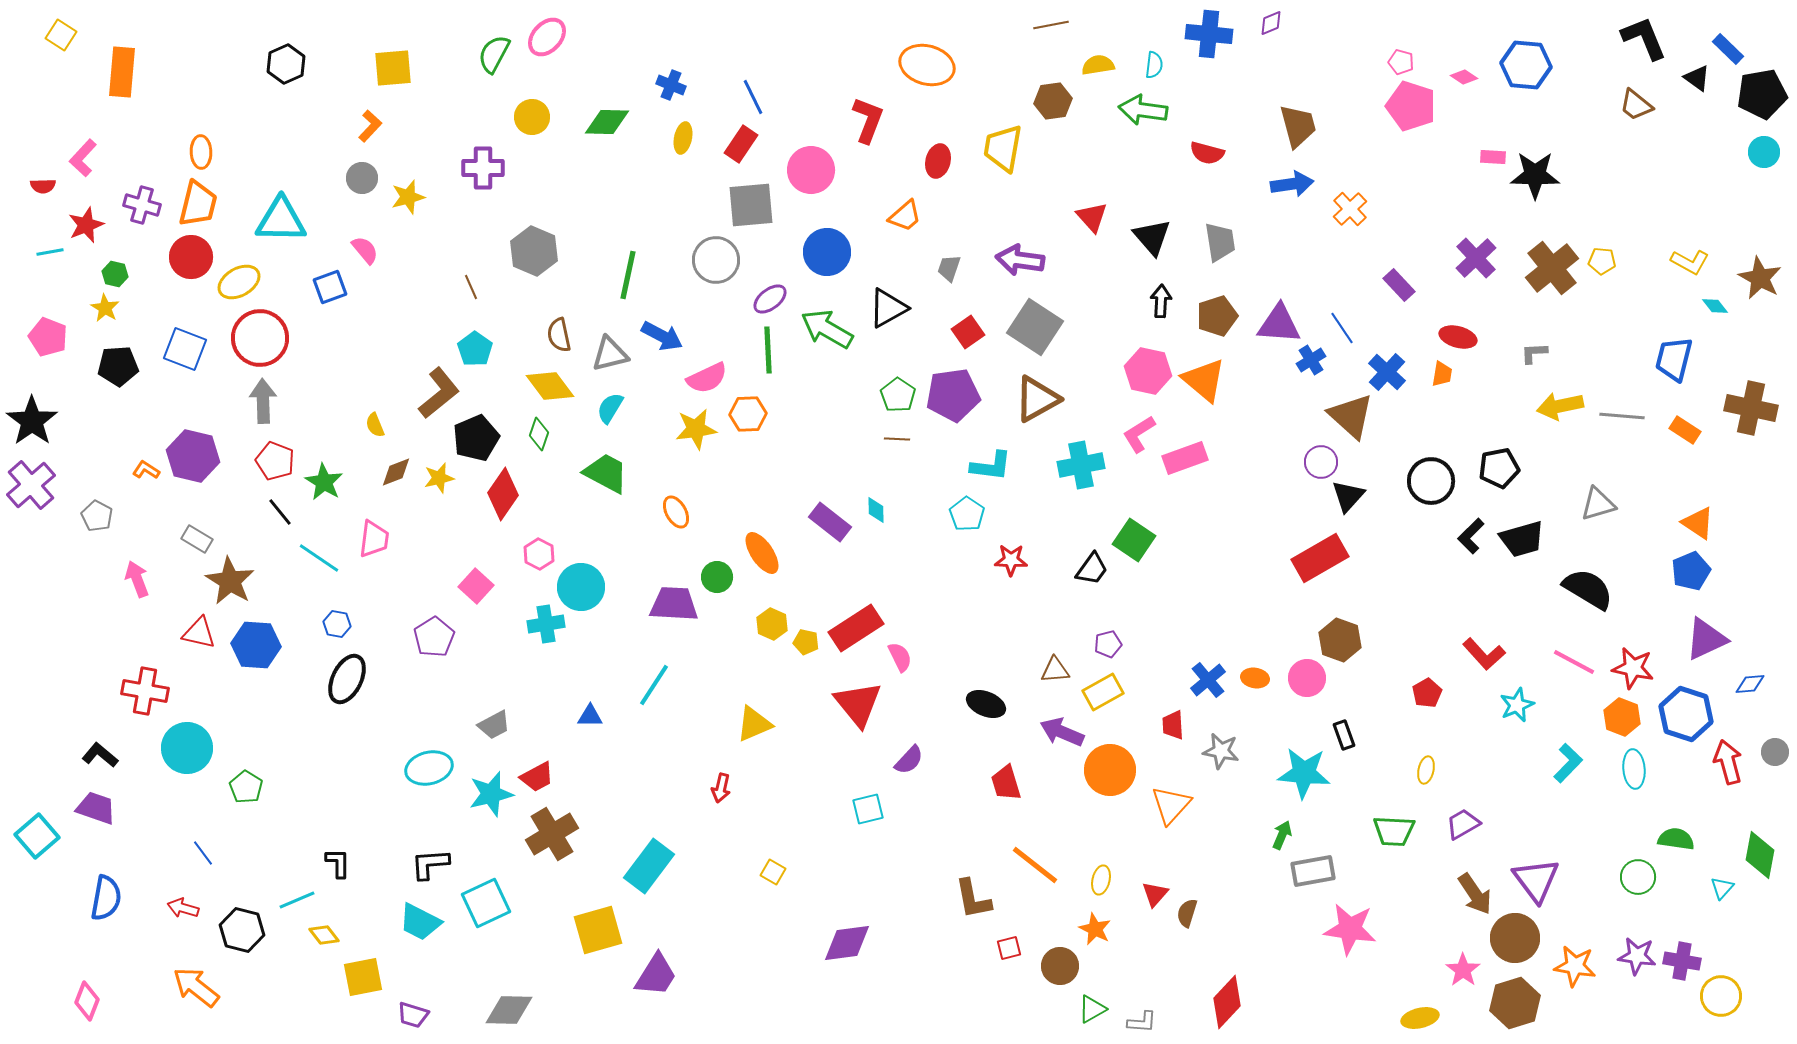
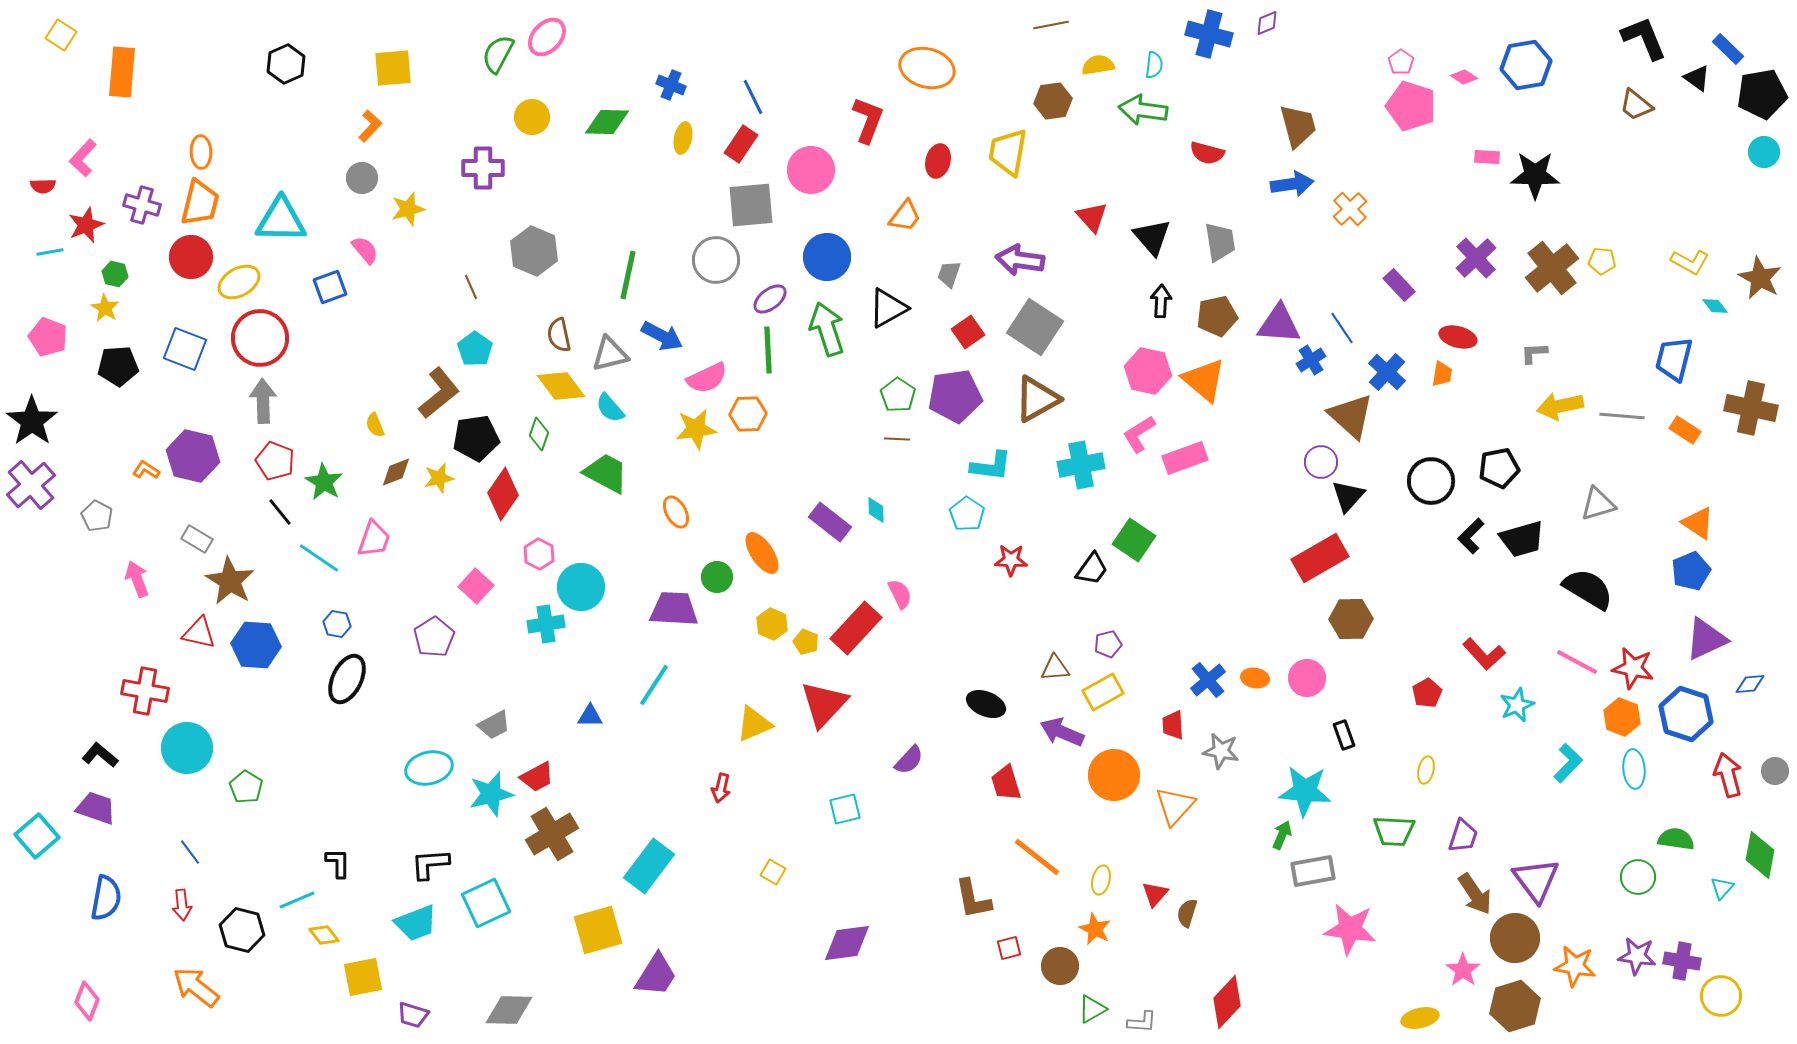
purple diamond at (1271, 23): moved 4 px left
blue cross at (1209, 34): rotated 9 degrees clockwise
green semicircle at (494, 54): moved 4 px right
pink pentagon at (1401, 62): rotated 20 degrees clockwise
orange ellipse at (927, 65): moved 3 px down
blue hexagon at (1526, 65): rotated 15 degrees counterclockwise
yellow trapezoid at (1003, 148): moved 5 px right, 4 px down
pink rectangle at (1493, 157): moved 6 px left
yellow star at (408, 197): moved 12 px down
orange trapezoid at (198, 204): moved 2 px right, 1 px up
orange trapezoid at (905, 216): rotated 12 degrees counterclockwise
blue circle at (827, 252): moved 5 px down
gray trapezoid at (949, 268): moved 6 px down
brown pentagon at (1217, 316): rotated 6 degrees clockwise
green arrow at (827, 329): rotated 42 degrees clockwise
yellow diamond at (550, 386): moved 11 px right
purple pentagon at (953, 395): moved 2 px right, 1 px down
cyan semicircle at (610, 408): rotated 72 degrees counterclockwise
black pentagon at (476, 438): rotated 15 degrees clockwise
pink trapezoid at (374, 539): rotated 12 degrees clockwise
purple trapezoid at (674, 604): moved 5 px down
red rectangle at (856, 628): rotated 14 degrees counterclockwise
brown hexagon at (1340, 640): moved 11 px right, 21 px up; rotated 21 degrees counterclockwise
yellow pentagon at (806, 642): rotated 10 degrees clockwise
pink semicircle at (900, 657): moved 63 px up
pink line at (1574, 662): moved 3 px right
brown triangle at (1055, 670): moved 2 px up
red triangle at (858, 704): moved 34 px left; rotated 22 degrees clockwise
gray circle at (1775, 752): moved 19 px down
red arrow at (1728, 762): moved 13 px down
orange circle at (1110, 770): moved 4 px right, 5 px down
cyan star at (1304, 773): moved 1 px right, 18 px down
orange triangle at (1171, 805): moved 4 px right, 1 px down
cyan square at (868, 809): moved 23 px left
purple trapezoid at (1463, 824): moved 12 px down; rotated 138 degrees clockwise
blue line at (203, 853): moved 13 px left, 1 px up
orange line at (1035, 865): moved 2 px right, 8 px up
red arrow at (183, 908): moved 1 px left, 3 px up; rotated 112 degrees counterclockwise
cyan trapezoid at (420, 922): moved 4 px left, 1 px down; rotated 48 degrees counterclockwise
brown hexagon at (1515, 1003): moved 3 px down
